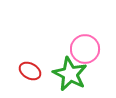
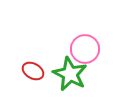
red ellipse: moved 3 px right
